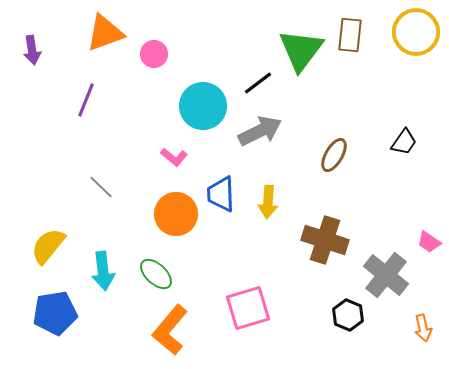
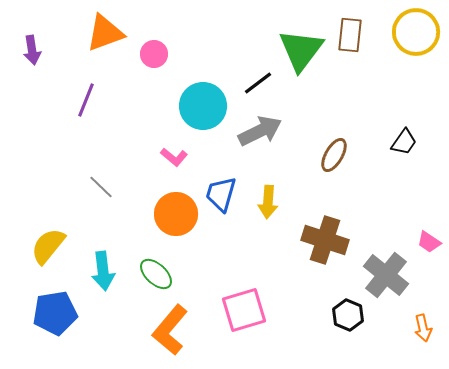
blue trapezoid: rotated 18 degrees clockwise
pink square: moved 4 px left, 2 px down
